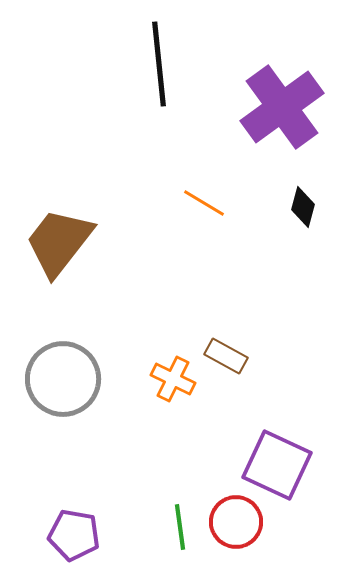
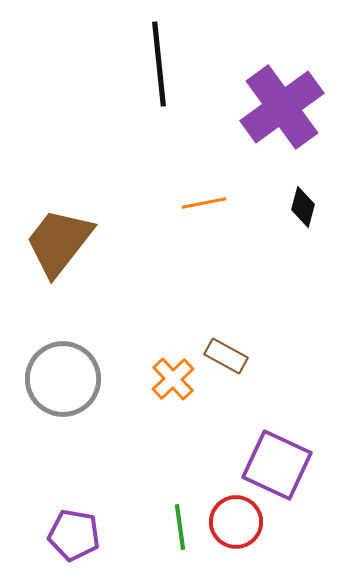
orange line: rotated 42 degrees counterclockwise
orange cross: rotated 21 degrees clockwise
